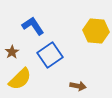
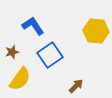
brown star: rotated 16 degrees clockwise
yellow semicircle: rotated 10 degrees counterclockwise
brown arrow: moved 2 px left; rotated 56 degrees counterclockwise
